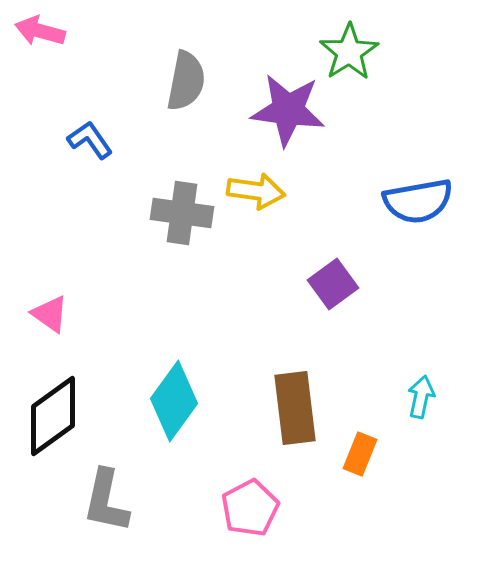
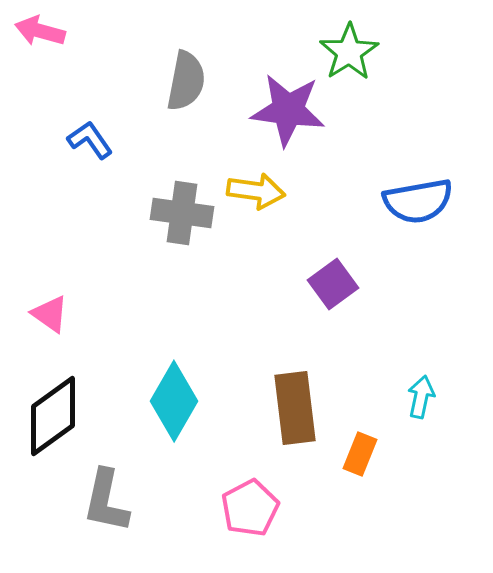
cyan diamond: rotated 6 degrees counterclockwise
